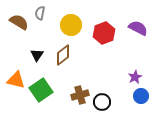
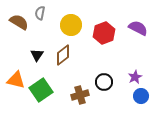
black circle: moved 2 px right, 20 px up
